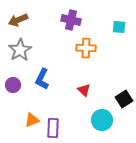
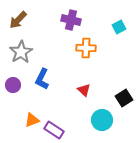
brown arrow: rotated 24 degrees counterclockwise
cyan square: rotated 32 degrees counterclockwise
gray star: moved 1 px right, 2 px down
black square: moved 1 px up
purple rectangle: moved 1 px right, 2 px down; rotated 60 degrees counterclockwise
